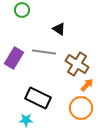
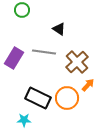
brown cross: moved 2 px up; rotated 15 degrees clockwise
orange arrow: moved 1 px right
orange circle: moved 14 px left, 10 px up
cyan star: moved 2 px left
